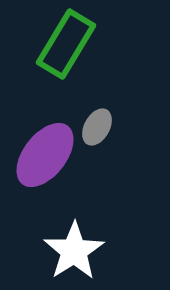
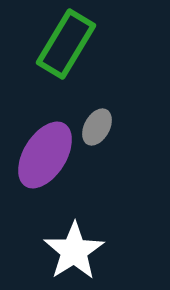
purple ellipse: rotated 6 degrees counterclockwise
